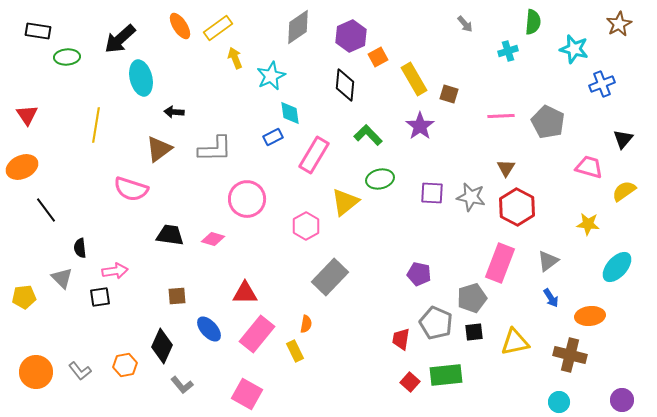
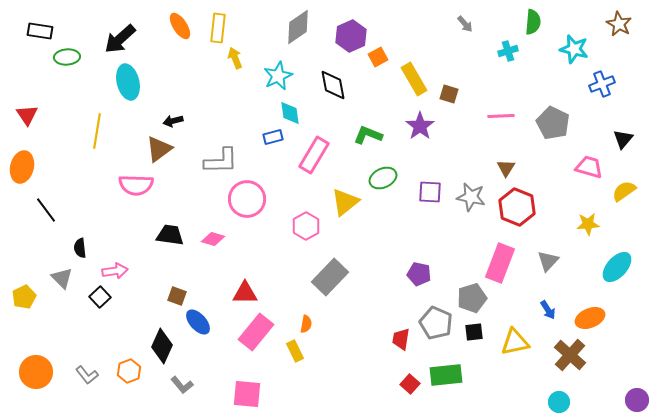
brown star at (619, 24): rotated 15 degrees counterclockwise
yellow rectangle at (218, 28): rotated 48 degrees counterclockwise
black rectangle at (38, 31): moved 2 px right
cyan star at (271, 76): moved 7 px right
cyan ellipse at (141, 78): moved 13 px left, 4 px down
black diamond at (345, 85): moved 12 px left; rotated 16 degrees counterclockwise
black arrow at (174, 112): moved 1 px left, 9 px down; rotated 18 degrees counterclockwise
gray pentagon at (548, 122): moved 5 px right, 1 px down
yellow line at (96, 125): moved 1 px right, 6 px down
green L-shape at (368, 135): rotated 24 degrees counterclockwise
blue rectangle at (273, 137): rotated 12 degrees clockwise
gray L-shape at (215, 149): moved 6 px right, 12 px down
orange ellipse at (22, 167): rotated 52 degrees counterclockwise
green ellipse at (380, 179): moved 3 px right, 1 px up; rotated 12 degrees counterclockwise
pink semicircle at (131, 189): moved 5 px right, 4 px up; rotated 16 degrees counterclockwise
purple square at (432, 193): moved 2 px left, 1 px up
red hexagon at (517, 207): rotated 6 degrees counterclockwise
yellow star at (588, 224): rotated 10 degrees counterclockwise
gray triangle at (548, 261): rotated 10 degrees counterclockwise
brown square at (177, 296): rotated 24 degrees clockwise
yellow pentagon at (24, 297): rotated 20 degrees counterclockwise
black square at (100, 297): rotated 35 degrees counterclockwise
blue arrow at (551, 298): moved 3 px left, 12 px down
orange ellipse at (590, 316): moved 2 px down; rotated 16 degrees counterclockwise
blue ellipse at (209, 329): moved 11 px left, 7 px up
pink rectangle at (257, 334): moved 1 px left, 2 px up
brown cross at (570, 355): rotated 28 degrees clockwise
orange hexagon at (125, 365): moved 4 px right, 6 px down; rotated 10 degrees counterclockwise
gray L-shape at (80, 371): moved 7 px right, 4 px down
red square at (410, 382): moved 2 px down
pink square at (247, 394): rotated 24 degrees counterclockwise
purple circle at (622, 400): moved 15 px right
